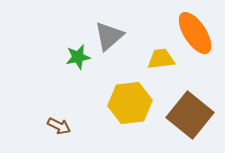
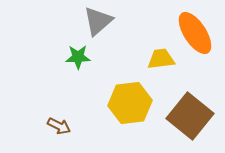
gray triangle: moved 11 px left, 15 px up
green star: rotated 10 degrees clockwise
brown square: moved 1 px down
